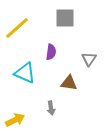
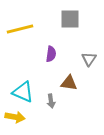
gray square: moved 5 px right, 1 px down
yellow line: moved 3 px right, 1 px down; rotated 28 degrees clockwise
purple semicircle: moved 2 px down
cyan triangle: moved 2 px left, 19 px down
gray arrow: moved 7 px up
yellow arrow: moved 3 px up; rotated 36 degrees clockwise
